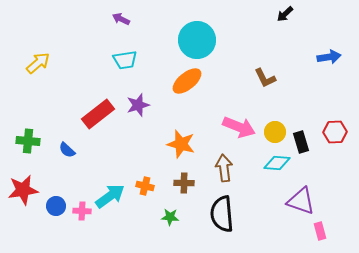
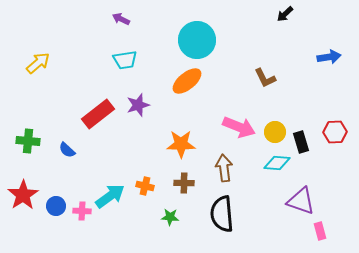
orange star: rotated 16 degrees counterclockwise
red star: moved 5 px down; rotated 24 degrees counterclockwise
